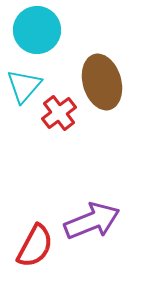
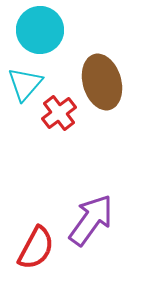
cyan circle: moved 3 px right
cyan triangle: moved 1 px right, 2 px up
purple arrow: moved 1 px left, 1 px up; rotated 32 degrees counterclockwise
red semicircle: moved 1 px right, 2 px down
